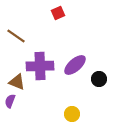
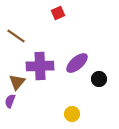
purple ellipse: moved 2 px right, 2 px up
brown triangle: rotated 48 degrees clockwise
